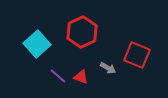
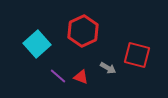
red hexagon: moved 1 px right, 1 px up
red square: rotated 8 degrees counterclockwise
